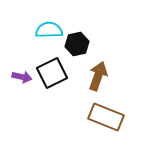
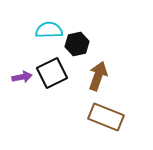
purple arrow: rotated 24 degrees counterclockwise
